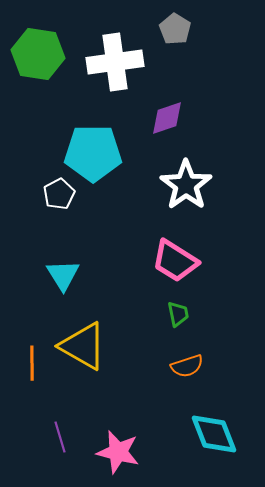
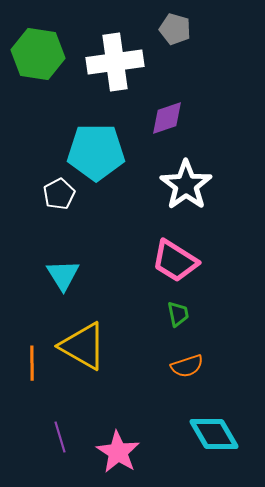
gray pentagon: rotated 16 degrees counterclockwise
cyan pentagon: moved 3 px right, 1 px up
cyan diamond: rotated 9 degrees counterclockwise
pink star: rotated 18 degrees clockwise
